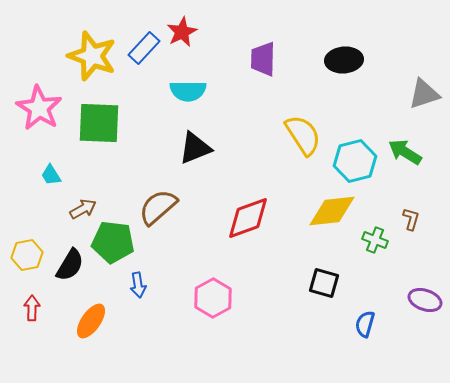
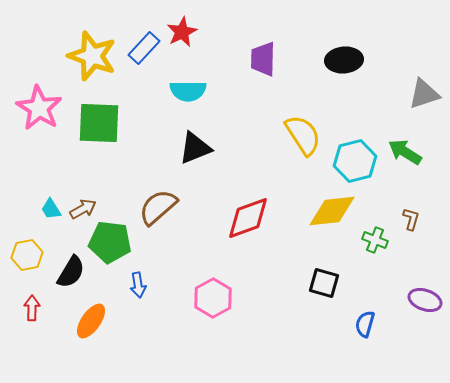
cyan trapezoid: moved 34 px down
green pentagon: moved 3 px left
black semicircle: moved 1 px right, 7 px down
